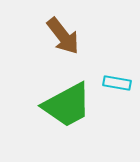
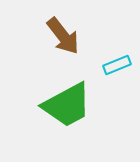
cyan rectangle: moved 18 px up; rotated 32 degrees counterclockwise
